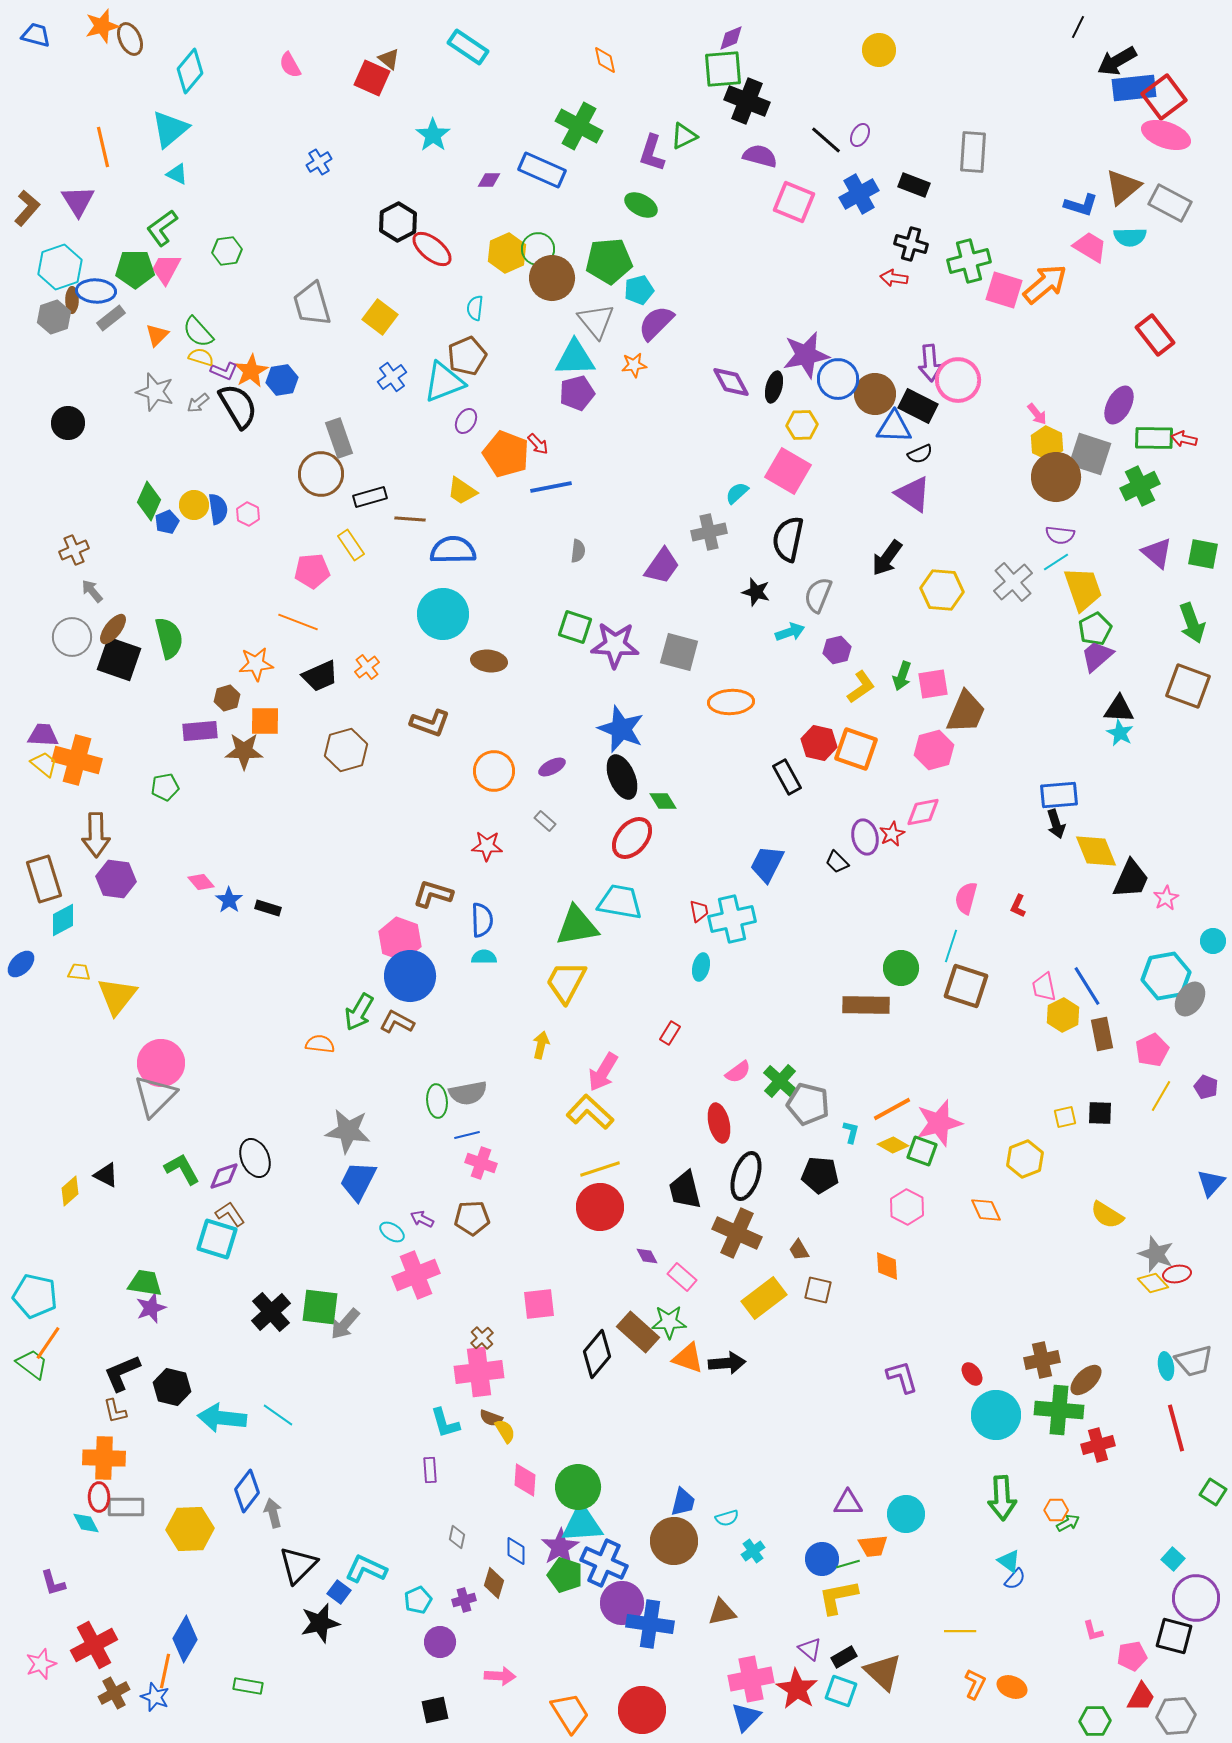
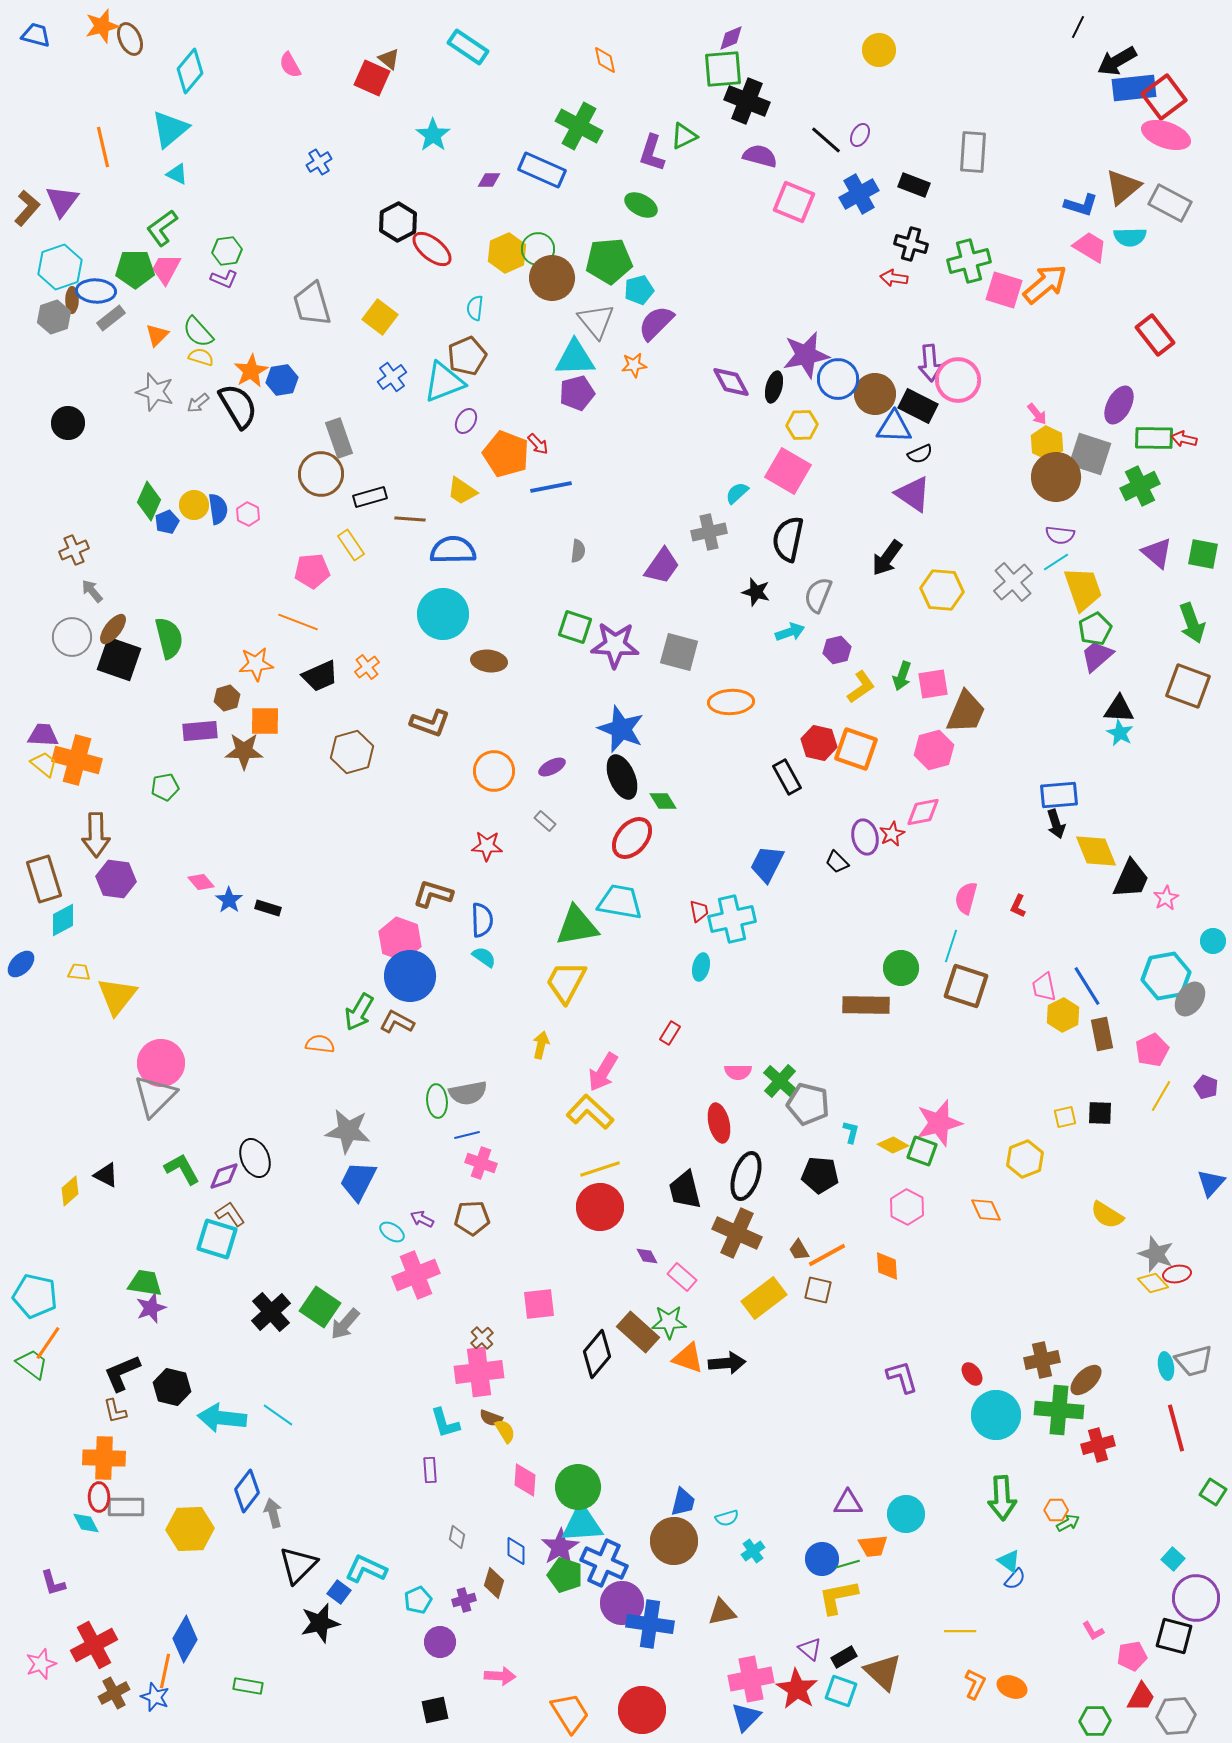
purple triangle at (78, 201): moved 16 px left; rotated 9 degrees clockwise
purple L-shape at (224, 371): moved 92 px up
brown hexagon at (346, 750): moved 6 px right, 2 px down
cyan semicircle at (484, 957): rotated 35 degrees clockwise
pink semicircle at (738, 1072): rotated 36 degrees clockwise
orange line at (892, 1109): moved 65 px left, 146 px down
green square at (320, 1307): rotated 27 degrees clockwise
pink L-shape at (1093, 1631): rotated 15 degrees counterclockwise
